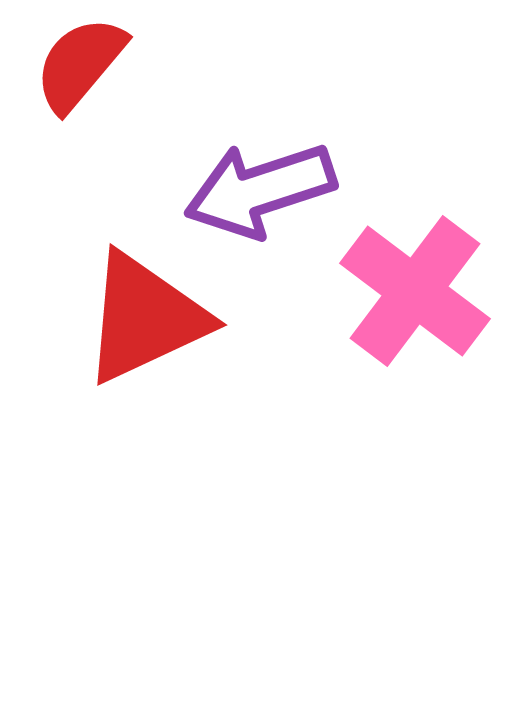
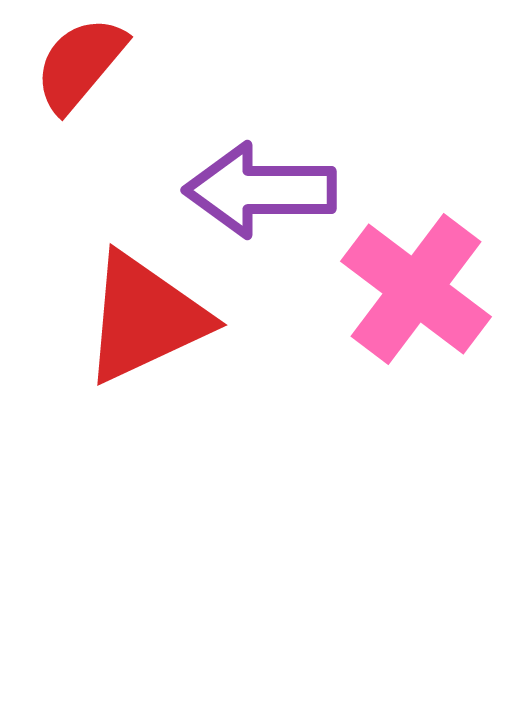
purple arrow: rotated 18 degrees clockwise
pink cross: moved 1 px right, 2 px up
